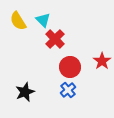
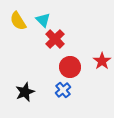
blue cross: moved 5 px left
